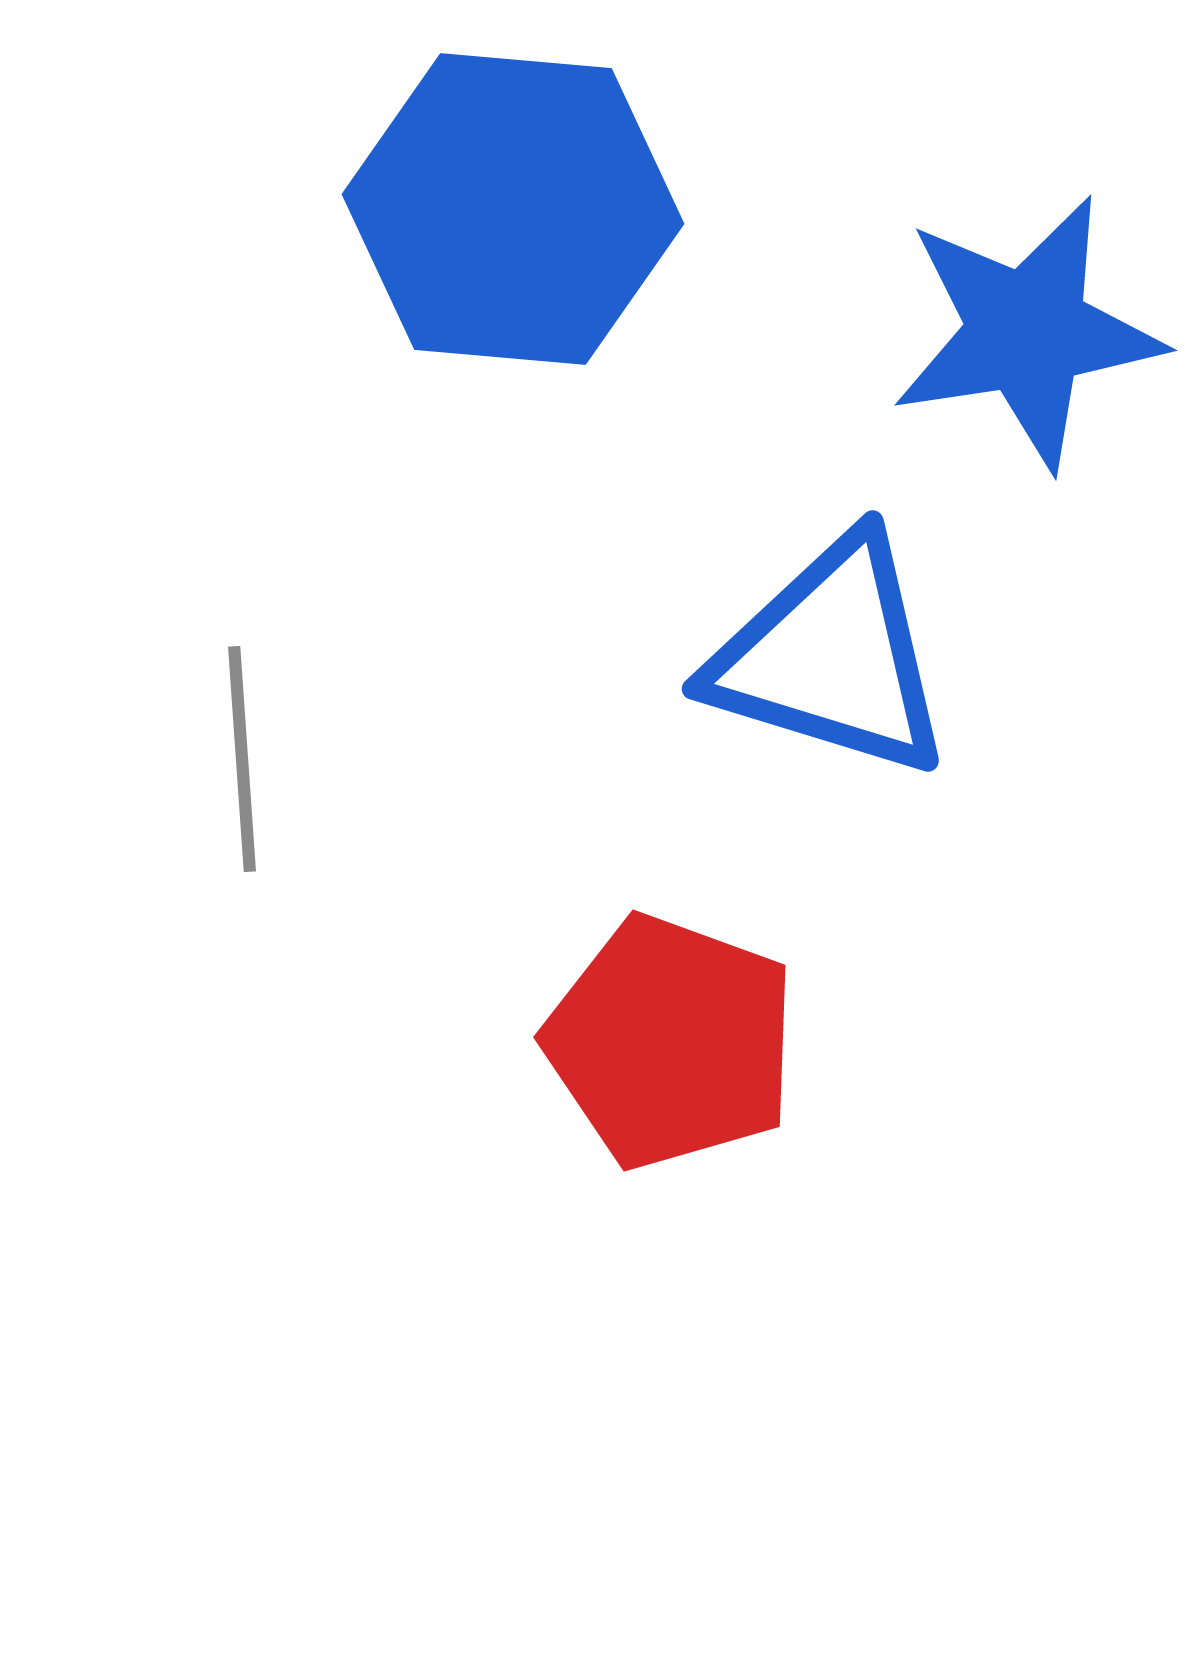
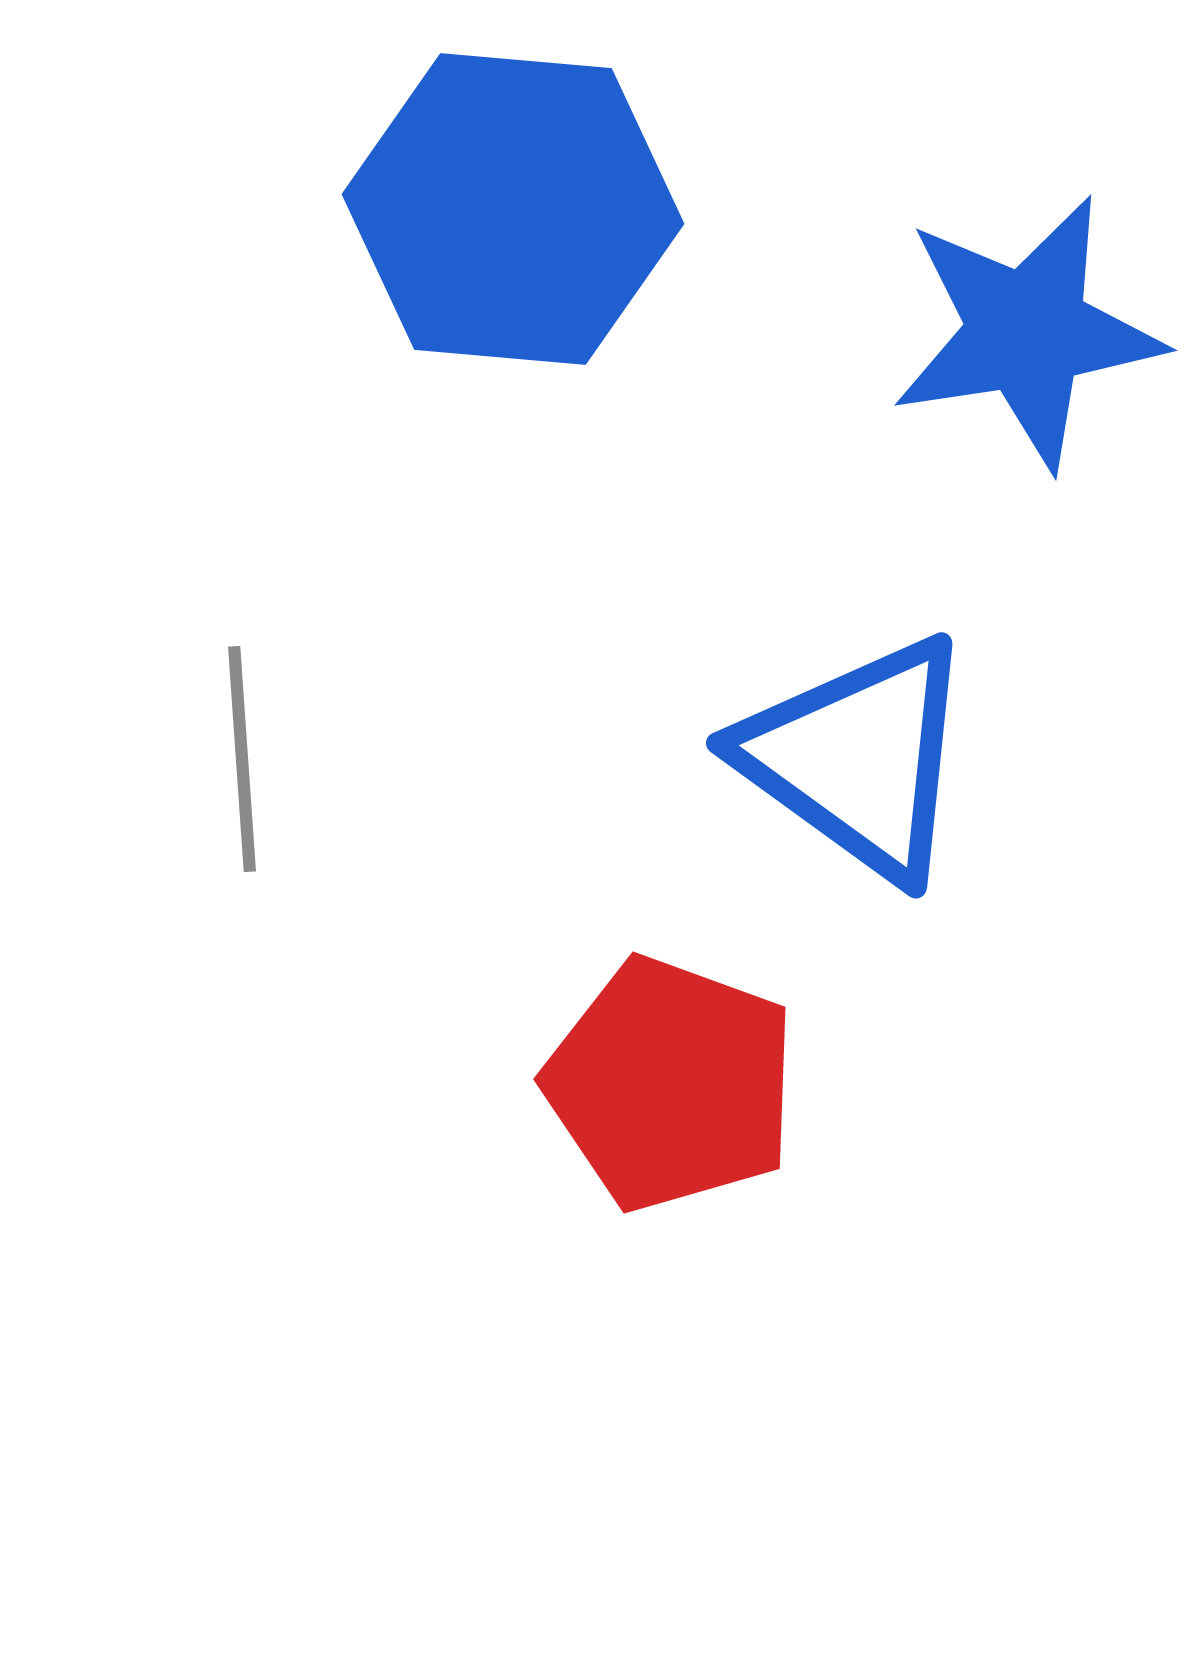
blue triangle: moved 27 px right, 101 px down; rotated 19 degrees clockwise
red pentagon: moved 42 px down
